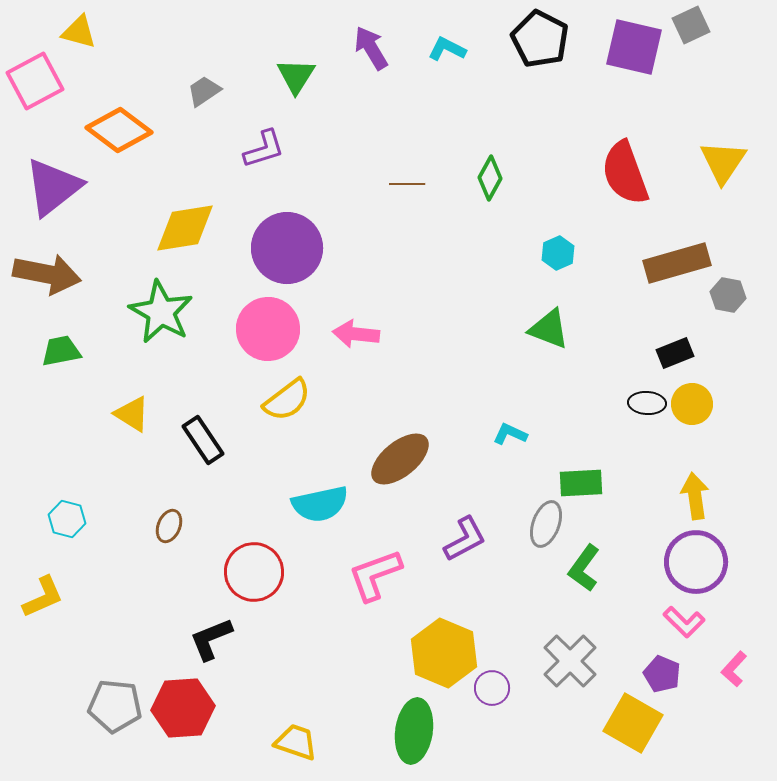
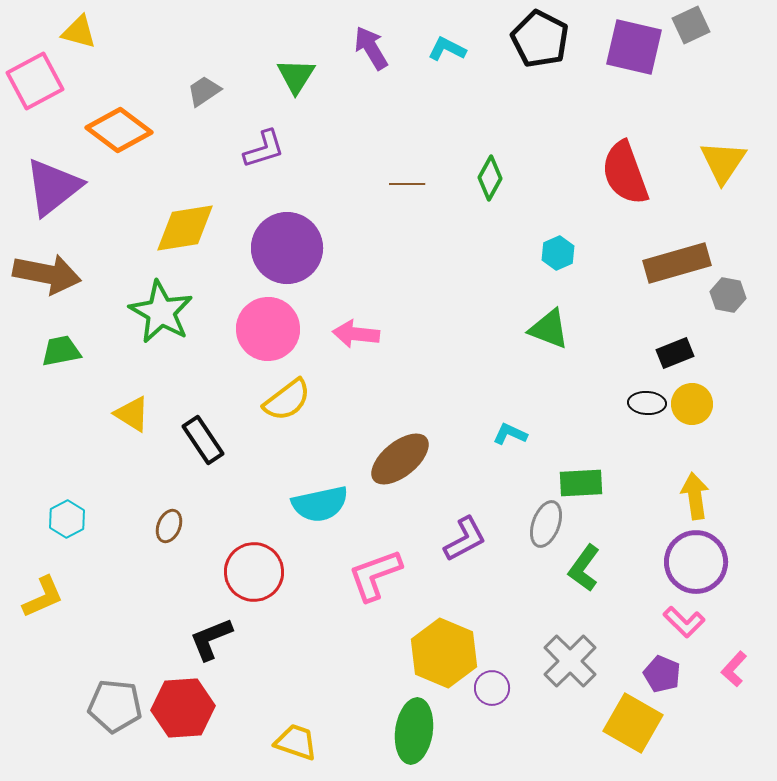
cyan hexagon at (67, 519): rotated 18 degrees clockwise
